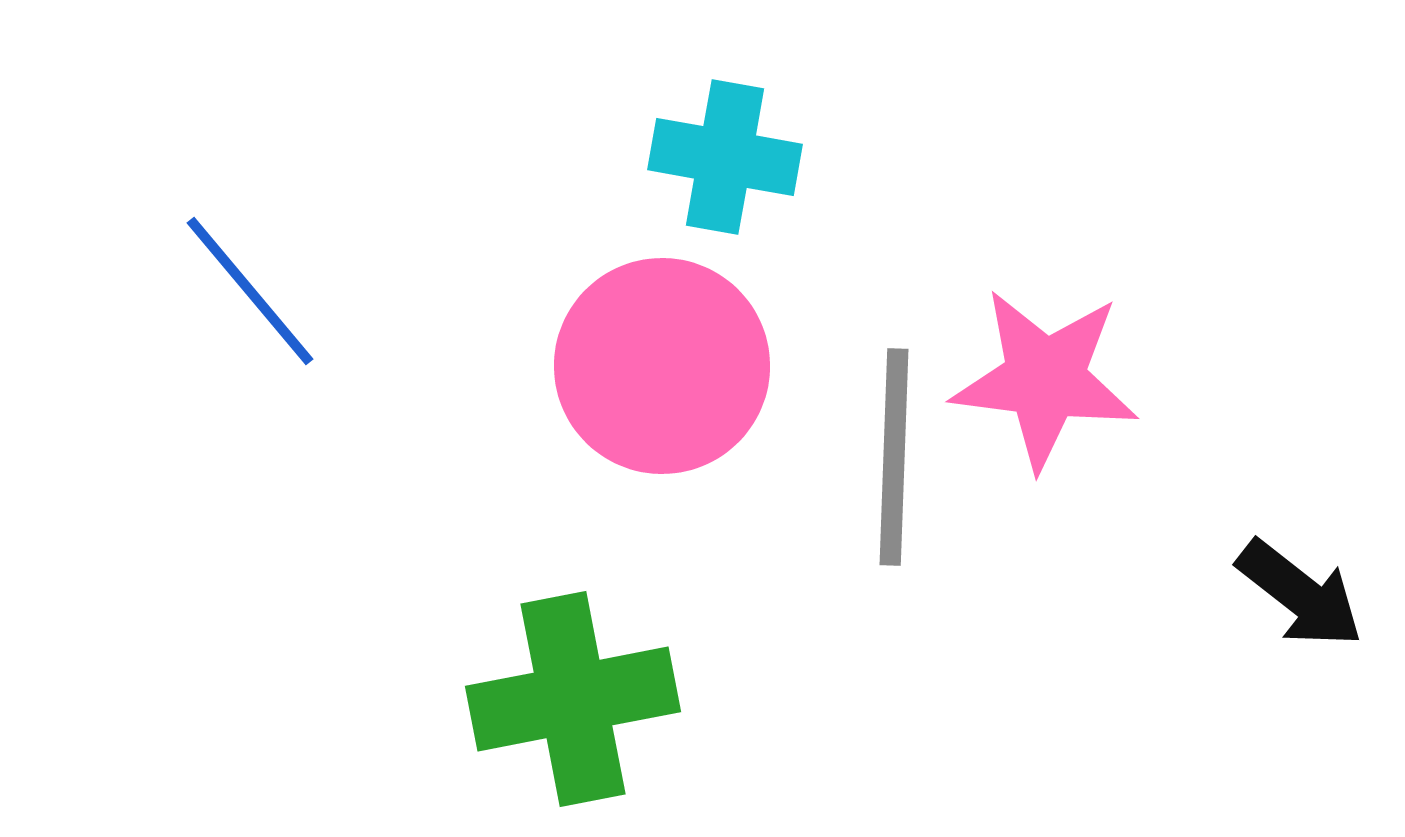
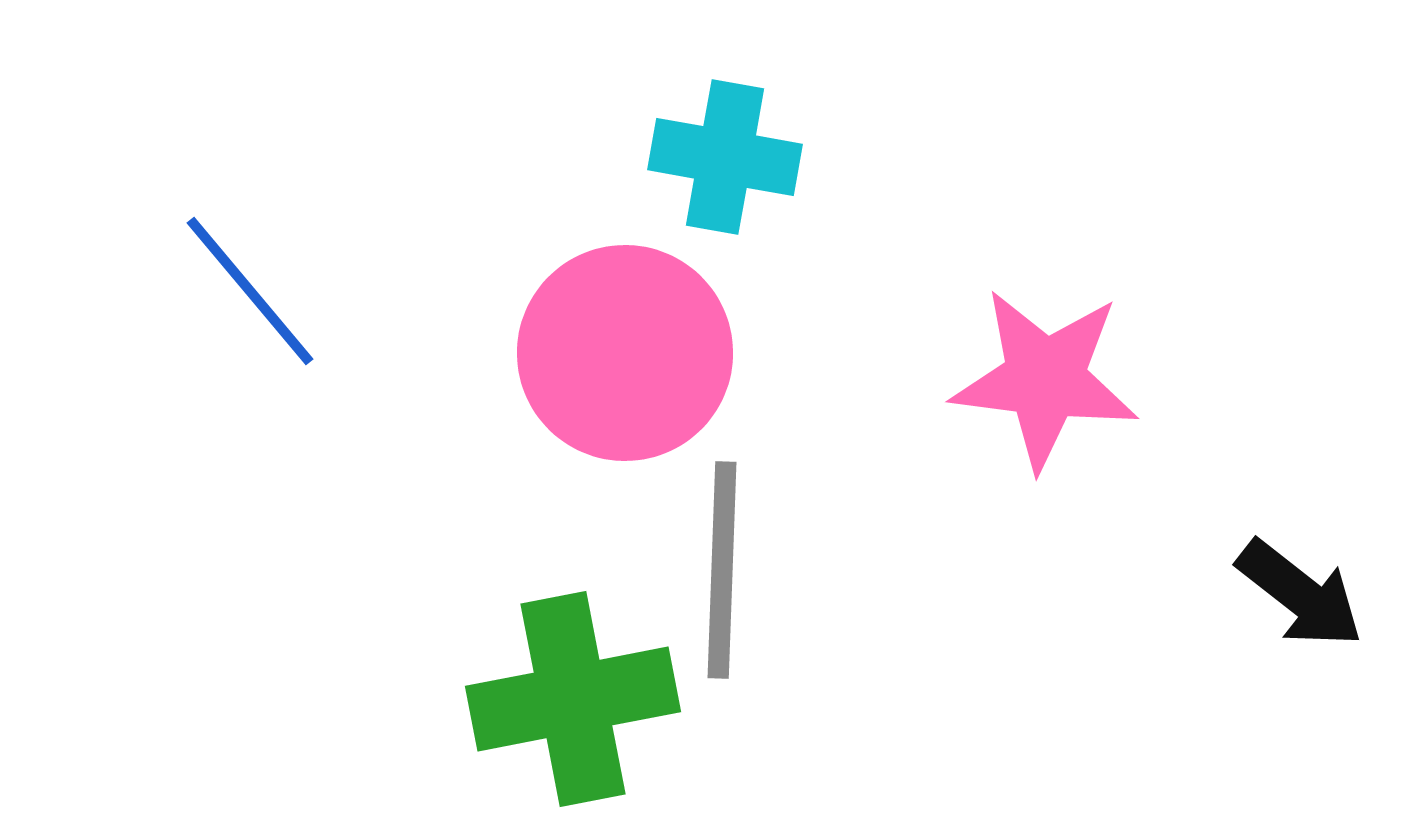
pink circle: moved 37 px left, 13 px up
gray line: moved 172 px left, 113 px down
